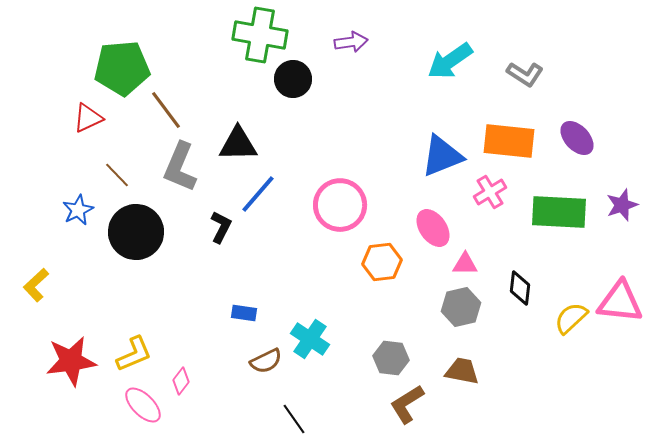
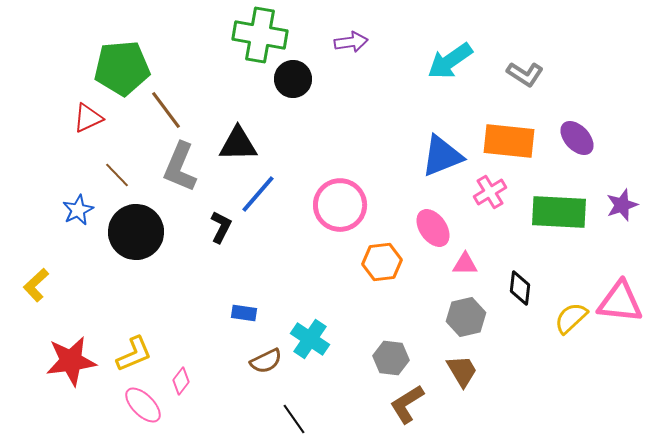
gray hexagon at (461, 307): moved 5 px right, 10 px down
brown trapezoid at (462, 371): rotated 48 degrees clockwise
